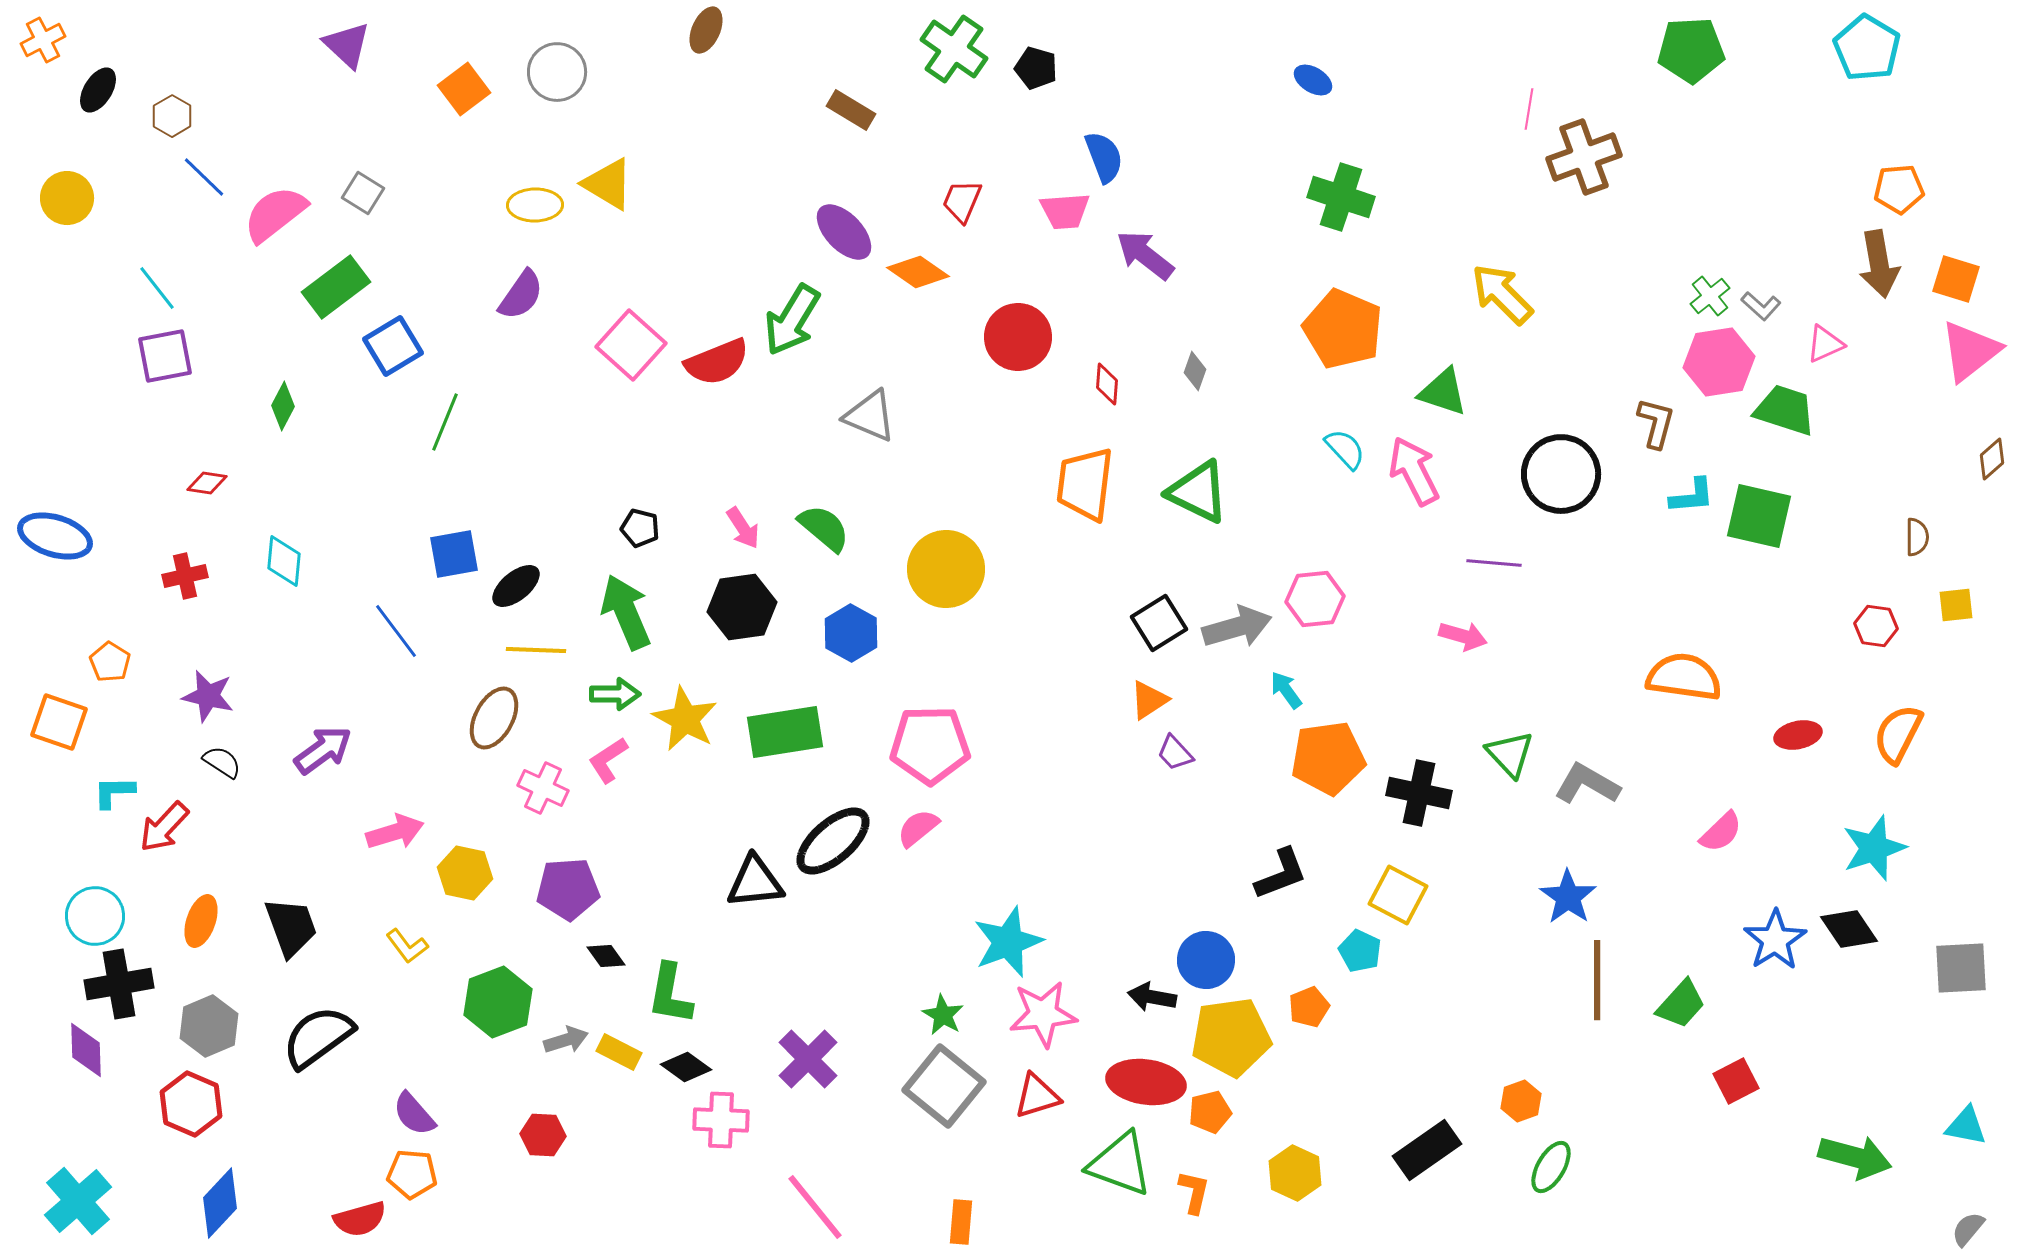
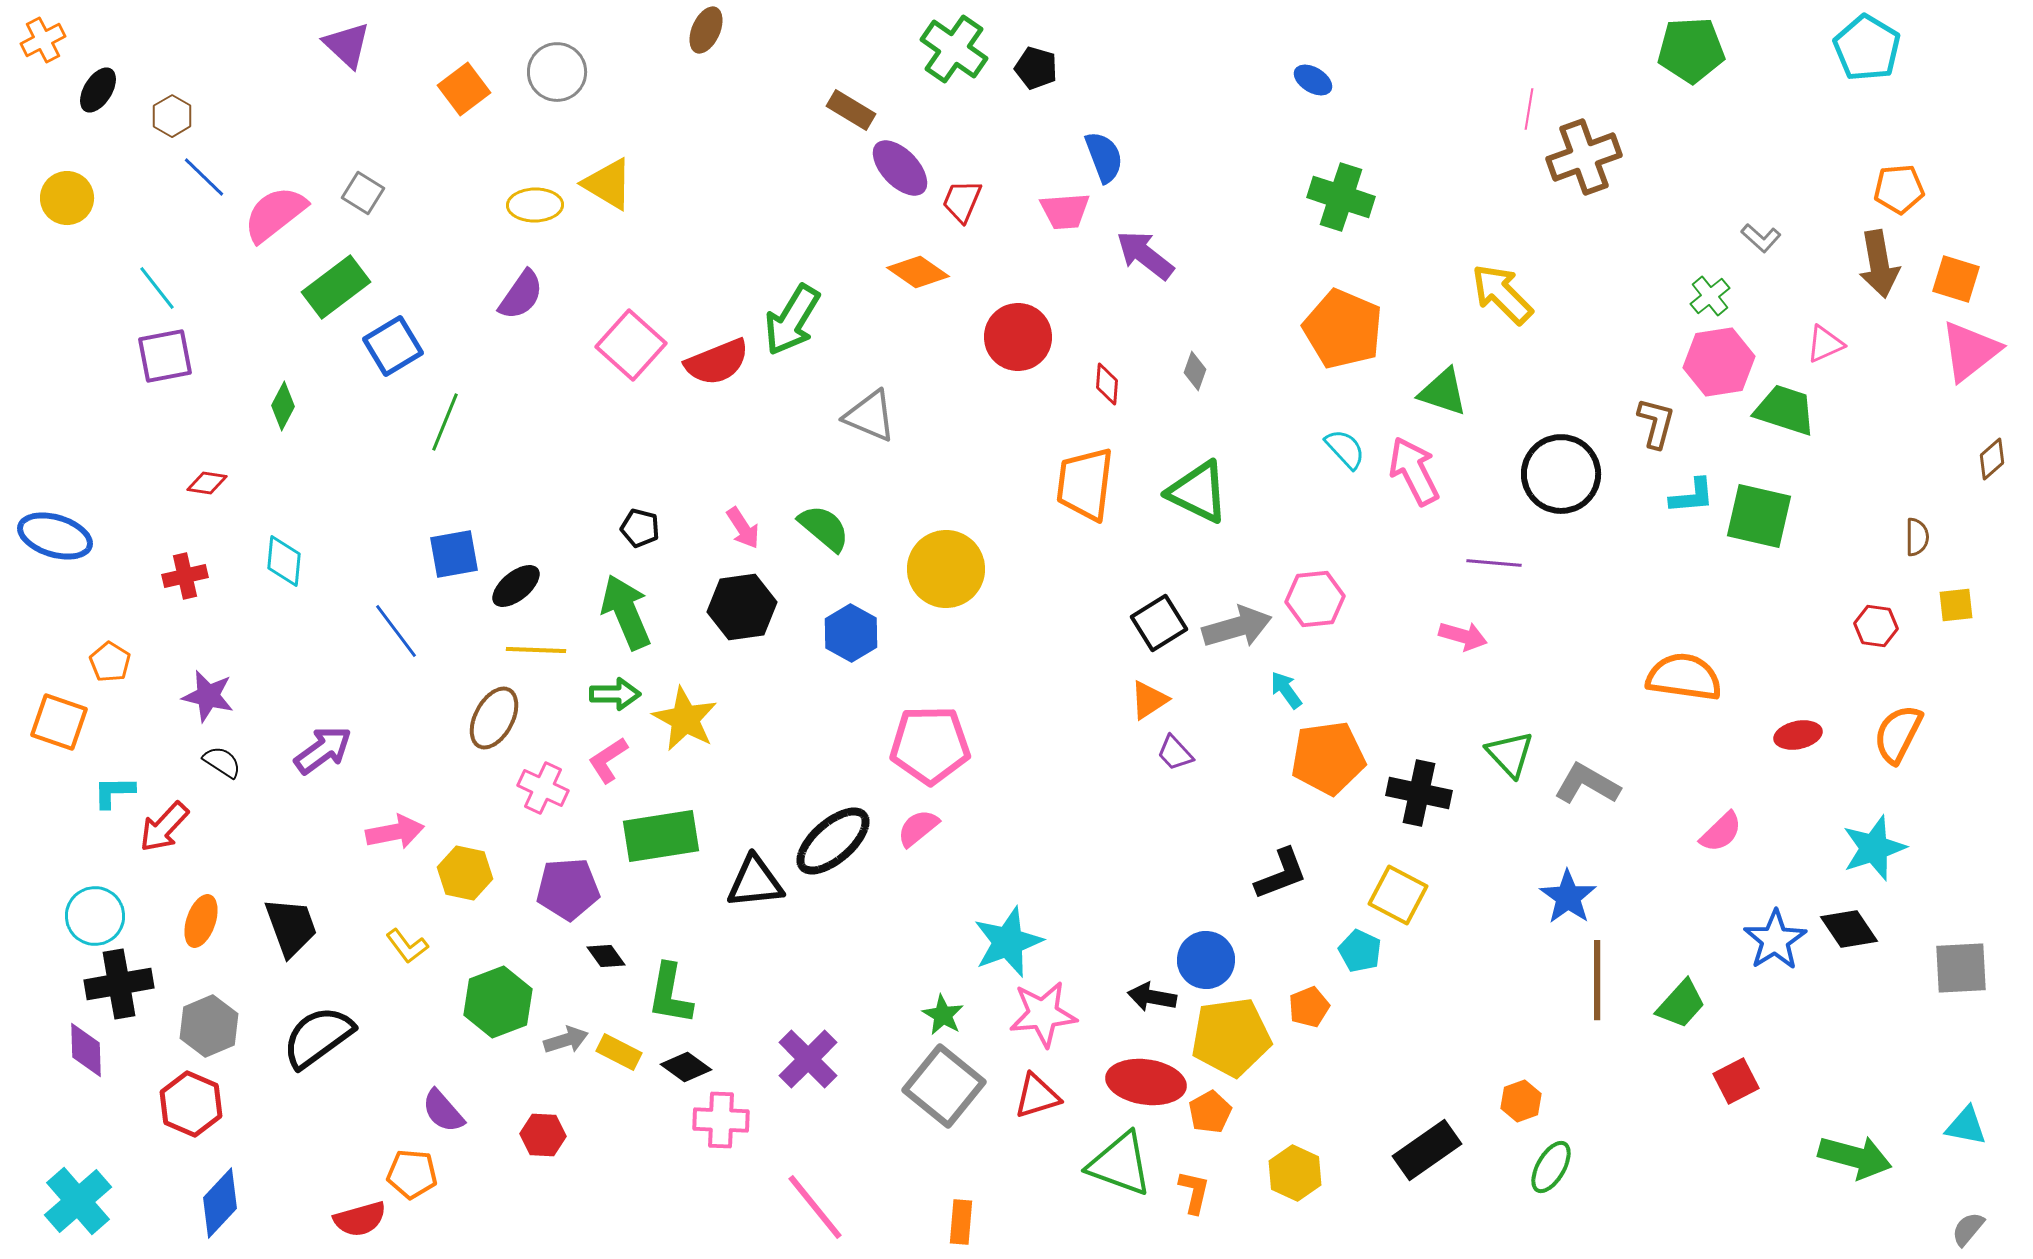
purple ellipse at (844, 232): moved 56 px right, 64 px up
gray L-shape at (1761, 306): moved 68 px up
green rectangle at (785, 732): moved 124 px left, 104 px down
pink arrow at (395, 832): rotated 6 degrees clockwise
orange pentagon at (1210, 1112): rotated 15 degrees counterclockwise
purple semicircle at (414, 1114): moved 29 px right, 3 px up
